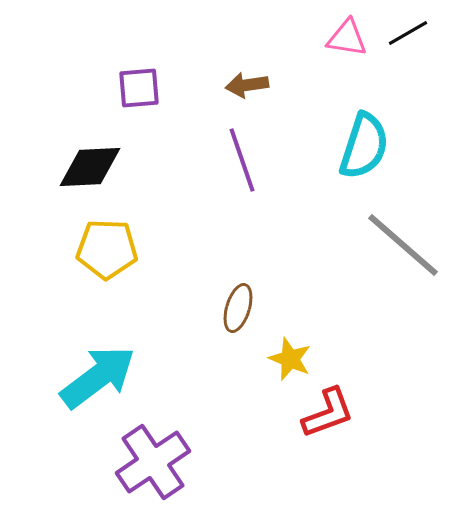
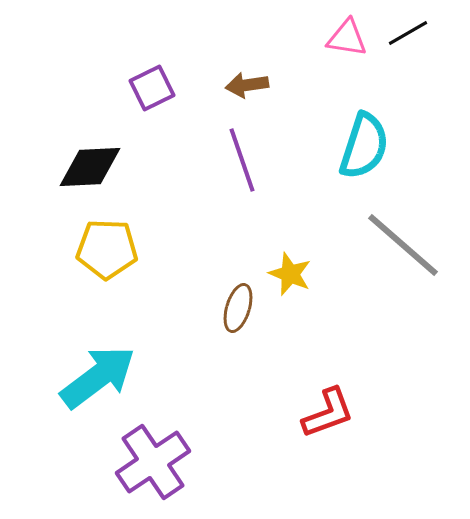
purple square: moved 13 px right; rotated 21 degrees counterclockwise
yellow star: moved 85 px up
